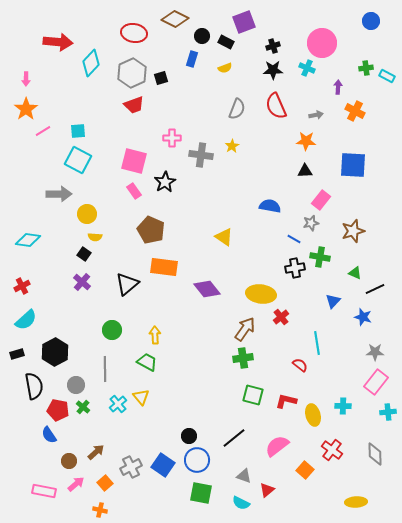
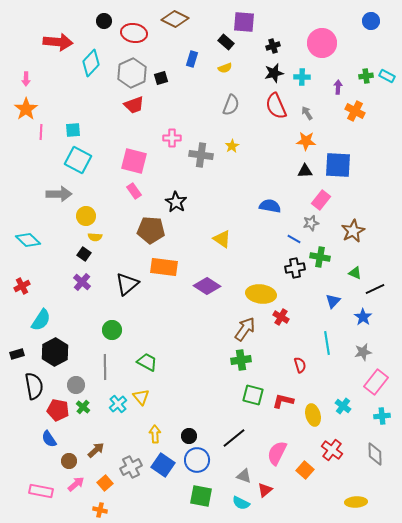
purple square at (244, 22): rotated 25 degrees clockwise
black circle at (202, 36): moved 98 px left, 15 px up
black rectangle at (226, 42): rotated 14 degrees clockwise
cyan cross at (307, 68): moved 5 px left, 9 px down; rotated 21 degrees counterclockwise
green cross at (366, 68): moved 8 px down
black star at (273, 70): moved 1 px right, 3 px down; rotated 12 degrees counterclockwise
gray semicircle at (237, 109): moved 6 px left, 4 px up
gray arrow at (316, 115): moved 9 px left, 2 px up; rotated 112 degrees counterclockwise
pink line at (43, 131): moved 2 px left, 1 px down; rotated 56 degrees counterclockwise
cyan square at (78, 131): moved 5 px left, 1 px up
blue square at (353, 165): moved 15 px left
black star at (165, 182): moved 11 px right, 20 px down; rotated 10 degrees counterclockwise
yellow circle at (87, 214): moved 1 px left, 2 px down
brown pentagon at (151, 230): rotated 20 degrees counterclockwise
brown star at (353, 231): rotated 10 degrees counterclockwise
yellow triangle at (224, 237): moved 2 px left, 2 px down
cyan diamond at (28, 240): rotated 35 degrees clockwise
purple diamond at (207, 289): moved 3 px up; rotated 20 degrees counterclockwise
red cross at (281, 317): rotated 21 degrees counterclockwise
blue star at (363, 317): rotated 18 degrees clockwise
cyan semicircle at (26, 320): moved 15 px right; rotated 15 degrees counterclockwise
yellow arrow at (155, 335): moved 99 px down
cyan line at (317, 343): moved 10 px right
gray star at (375, 352): moved 12 px left; rotated 12 degrees counterclockwise
green cross at (243, 358): moved 2 px left, 2 px down
red semicircle at (300, 365): rotated 35 degrees clockwise
gray line at (105, 369): moved 2 px up
red L-shape at (286, 401): moved 3 px left
cyan cross at (343, 406): rotated 35 degrees clockwise
cyan cross at (388, 412): moved 6 px left, 4 px down
blue semicircle at (49, 435): moved 4 px down
pink semicircle at (277, 446): moved 7 px down; rotated 25 degrees counterclockwise
brown arrow at (96, 452): moved 2 px up
red triangle at (267, 490): moved 2 px left
pink rectangle at (44, 491): moved 3 px left
green square at (201, 493): moved 3 px down
